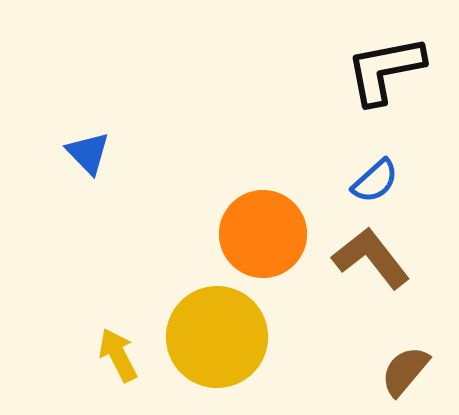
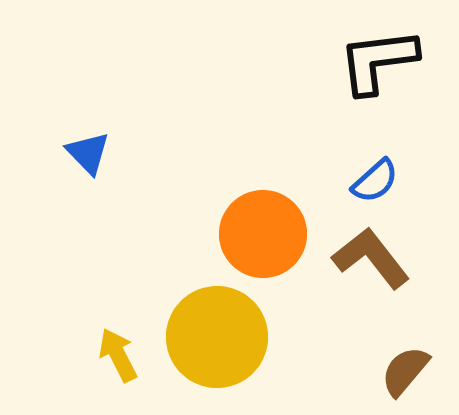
black L-shape: moved 7 px left, 9 px up; rotated 4 degrees clockwise
